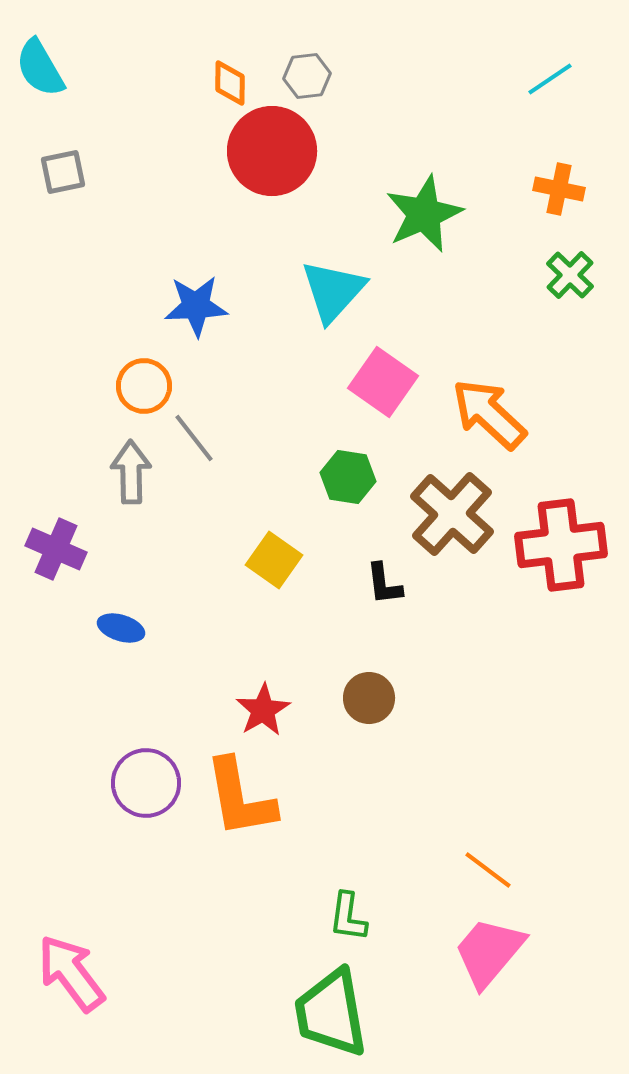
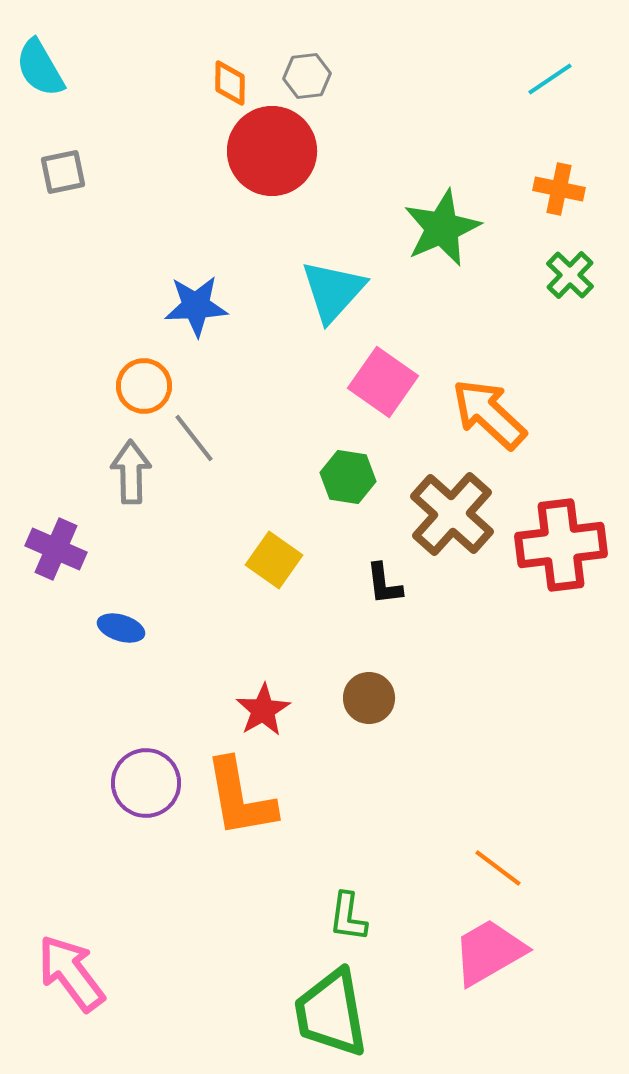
green star: moved 18 px right, 14 px down
orange line: moved 10 px right, 2 px up
pink trapezoid: rotated 20 degrees clockwise
